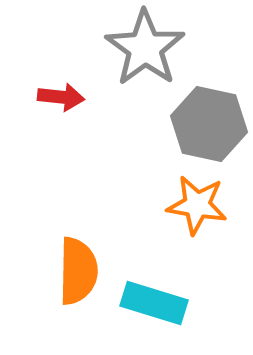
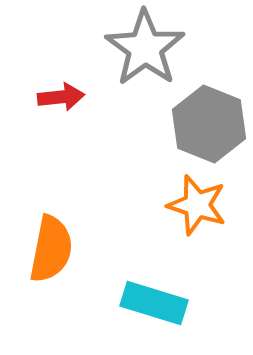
red arrow: rotated 12 degrees counterclockwise
gray hexagon: rotated 10 degrees clockwise
orange star: rotated 8 degrees clockwise
orange semicircle: moved 27 px left, 22 px up; rotated 10 degrees clockwise
